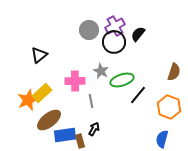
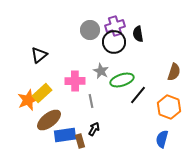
purple cross: rotated 12 degrees clockwise
gray circle: moved 1 px right
black semicircle: rotated 49 degrees counterclockwise
